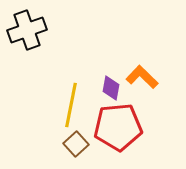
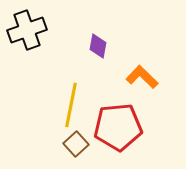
purple diamond: moved 13 px left, 42 px up
